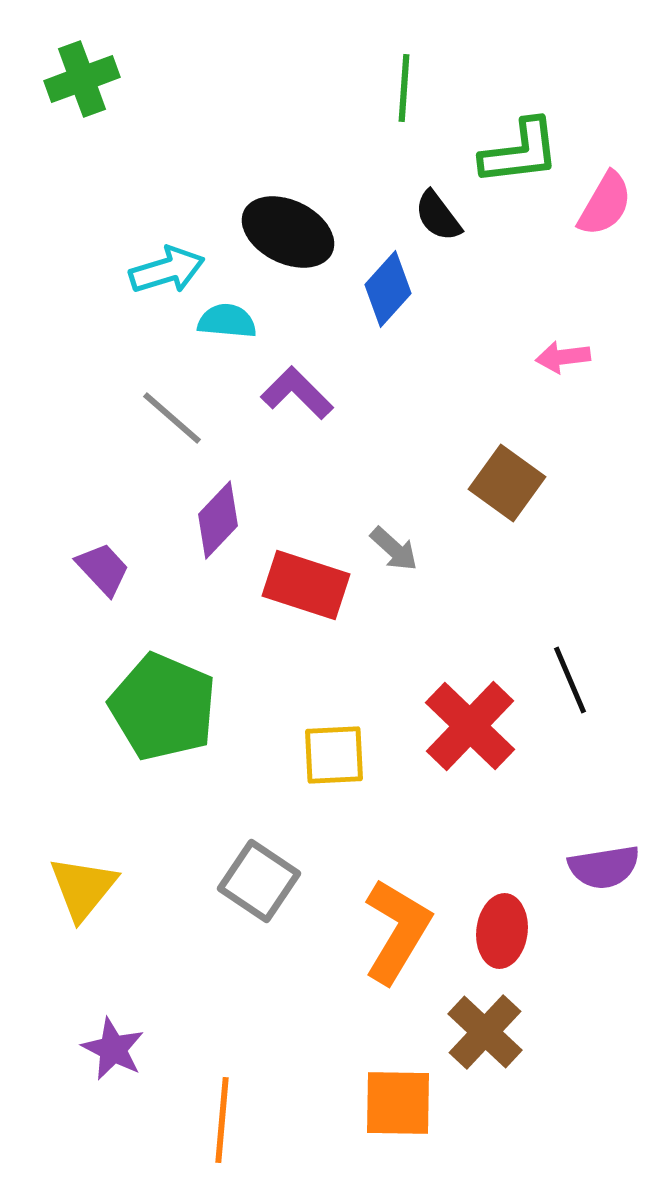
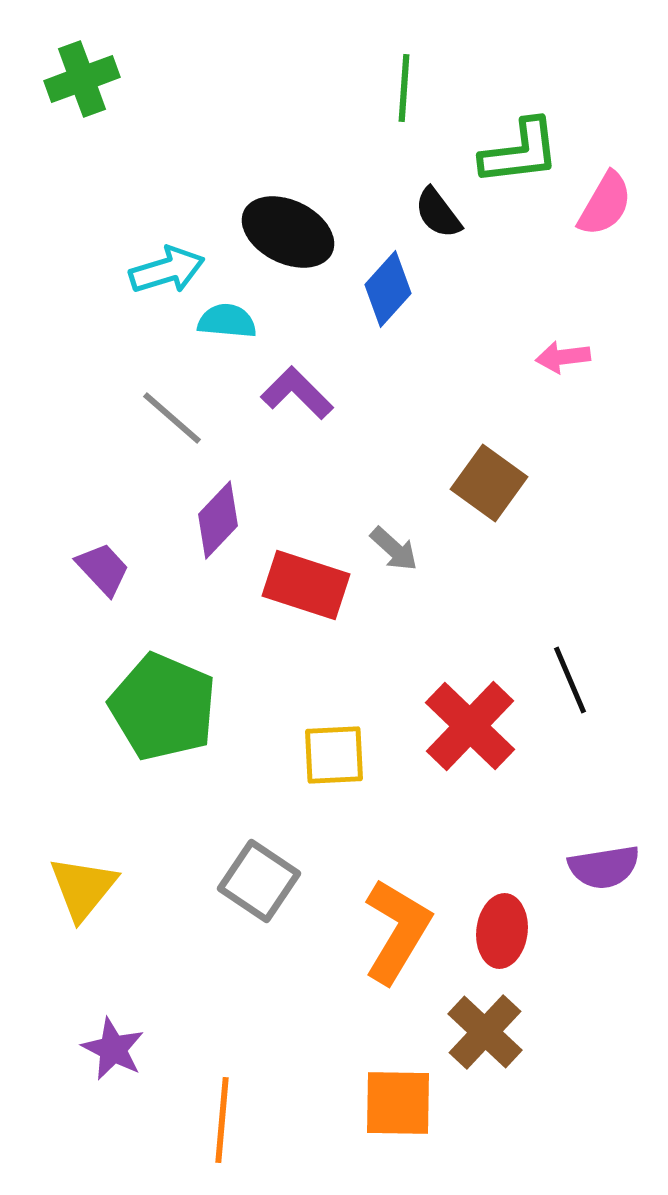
black semicircle: moved 3 px up
brown square: moved 18 px left
